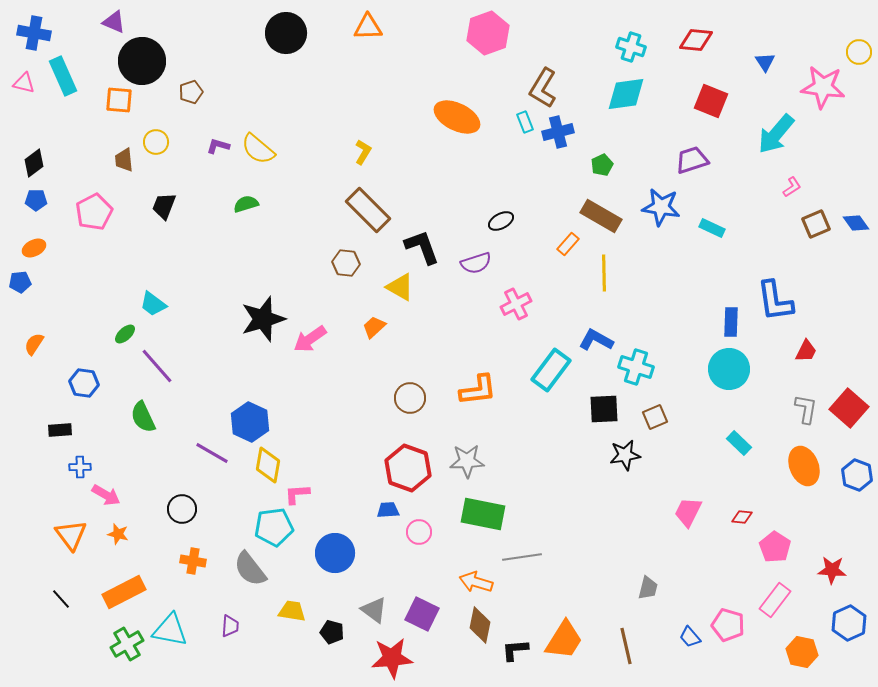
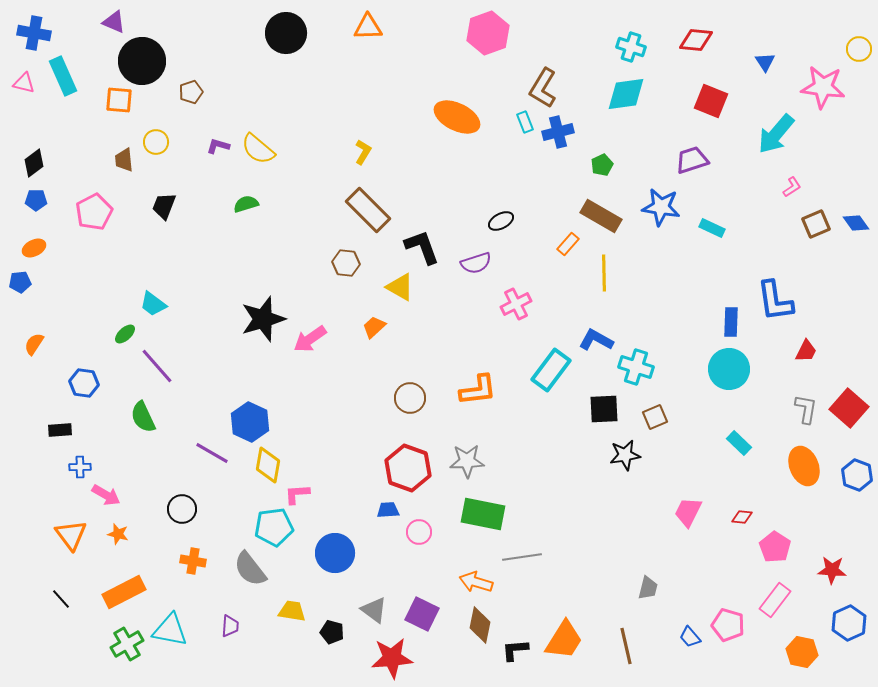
yellow circle at (859, 52): moved 3 px up
